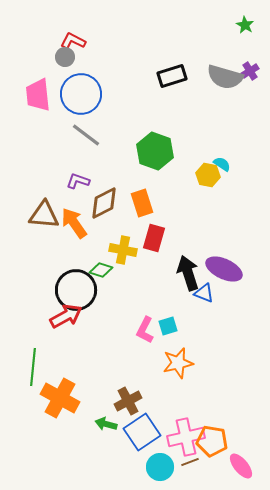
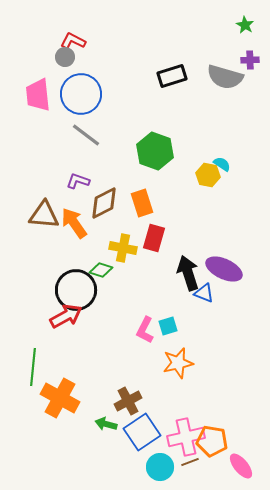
purple cross: moved 11 px up; rotated 30 degrees clockwise
yellow cross: moved 2 px up
